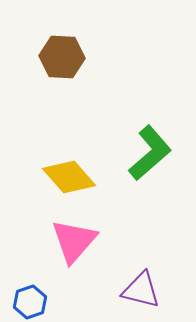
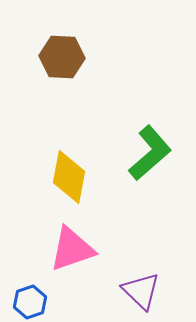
yellow diamond: rotated 52 degrees clockwise
pink triangle: moved 2 px left, 8 px down; rotated 30 degrees clockwise
purple triangle: moved 1 px down; rotated 30 degrees clockwise
